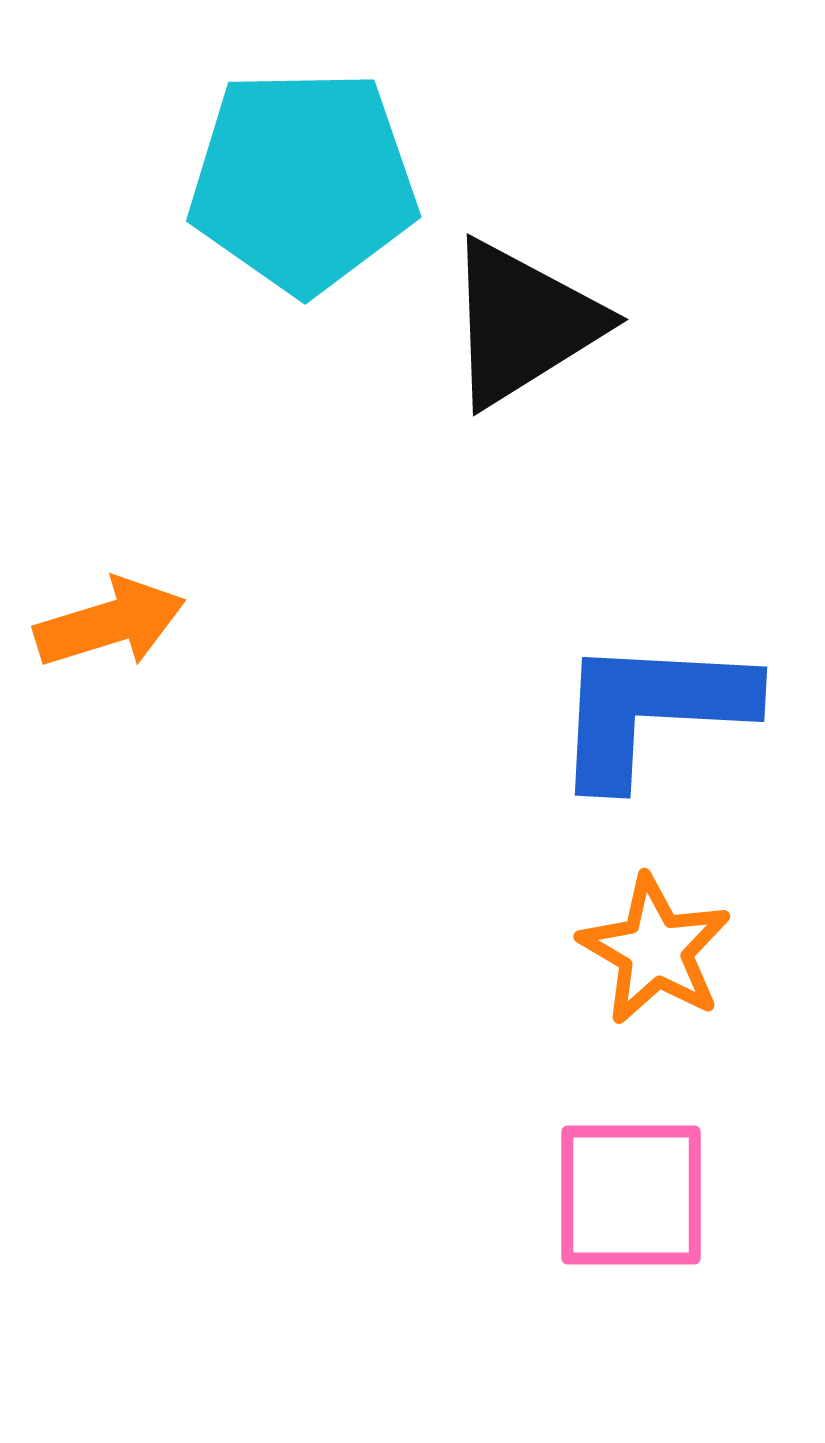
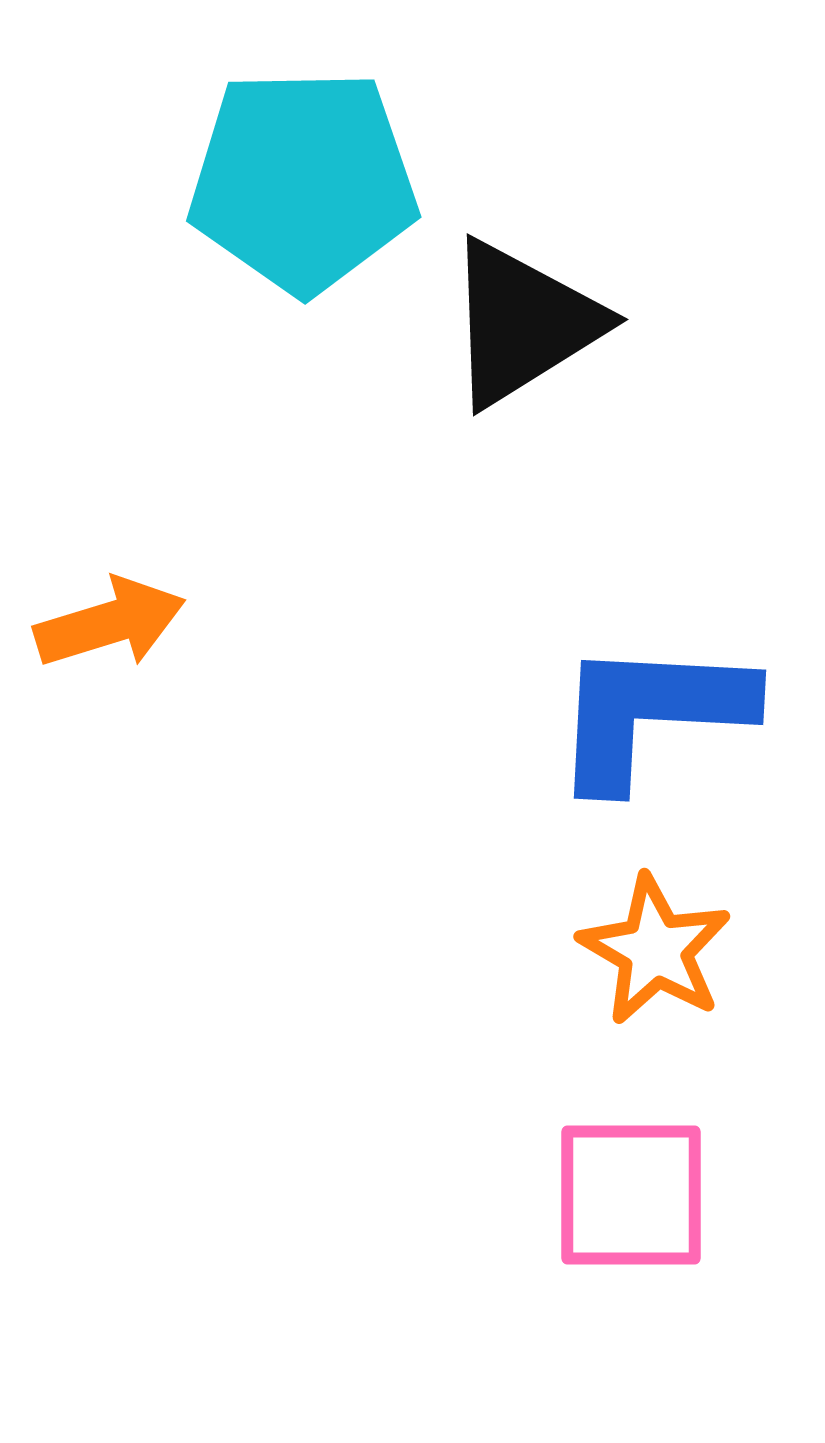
blue L-shape: moved 1 px left, 3 px down
